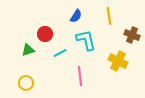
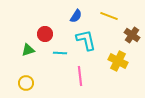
yellow line: rotated 60 degrees counterclockwise
brown cross: rotated 14 degrees clockwise
cyan line: rotated 32 degrees clockwise
